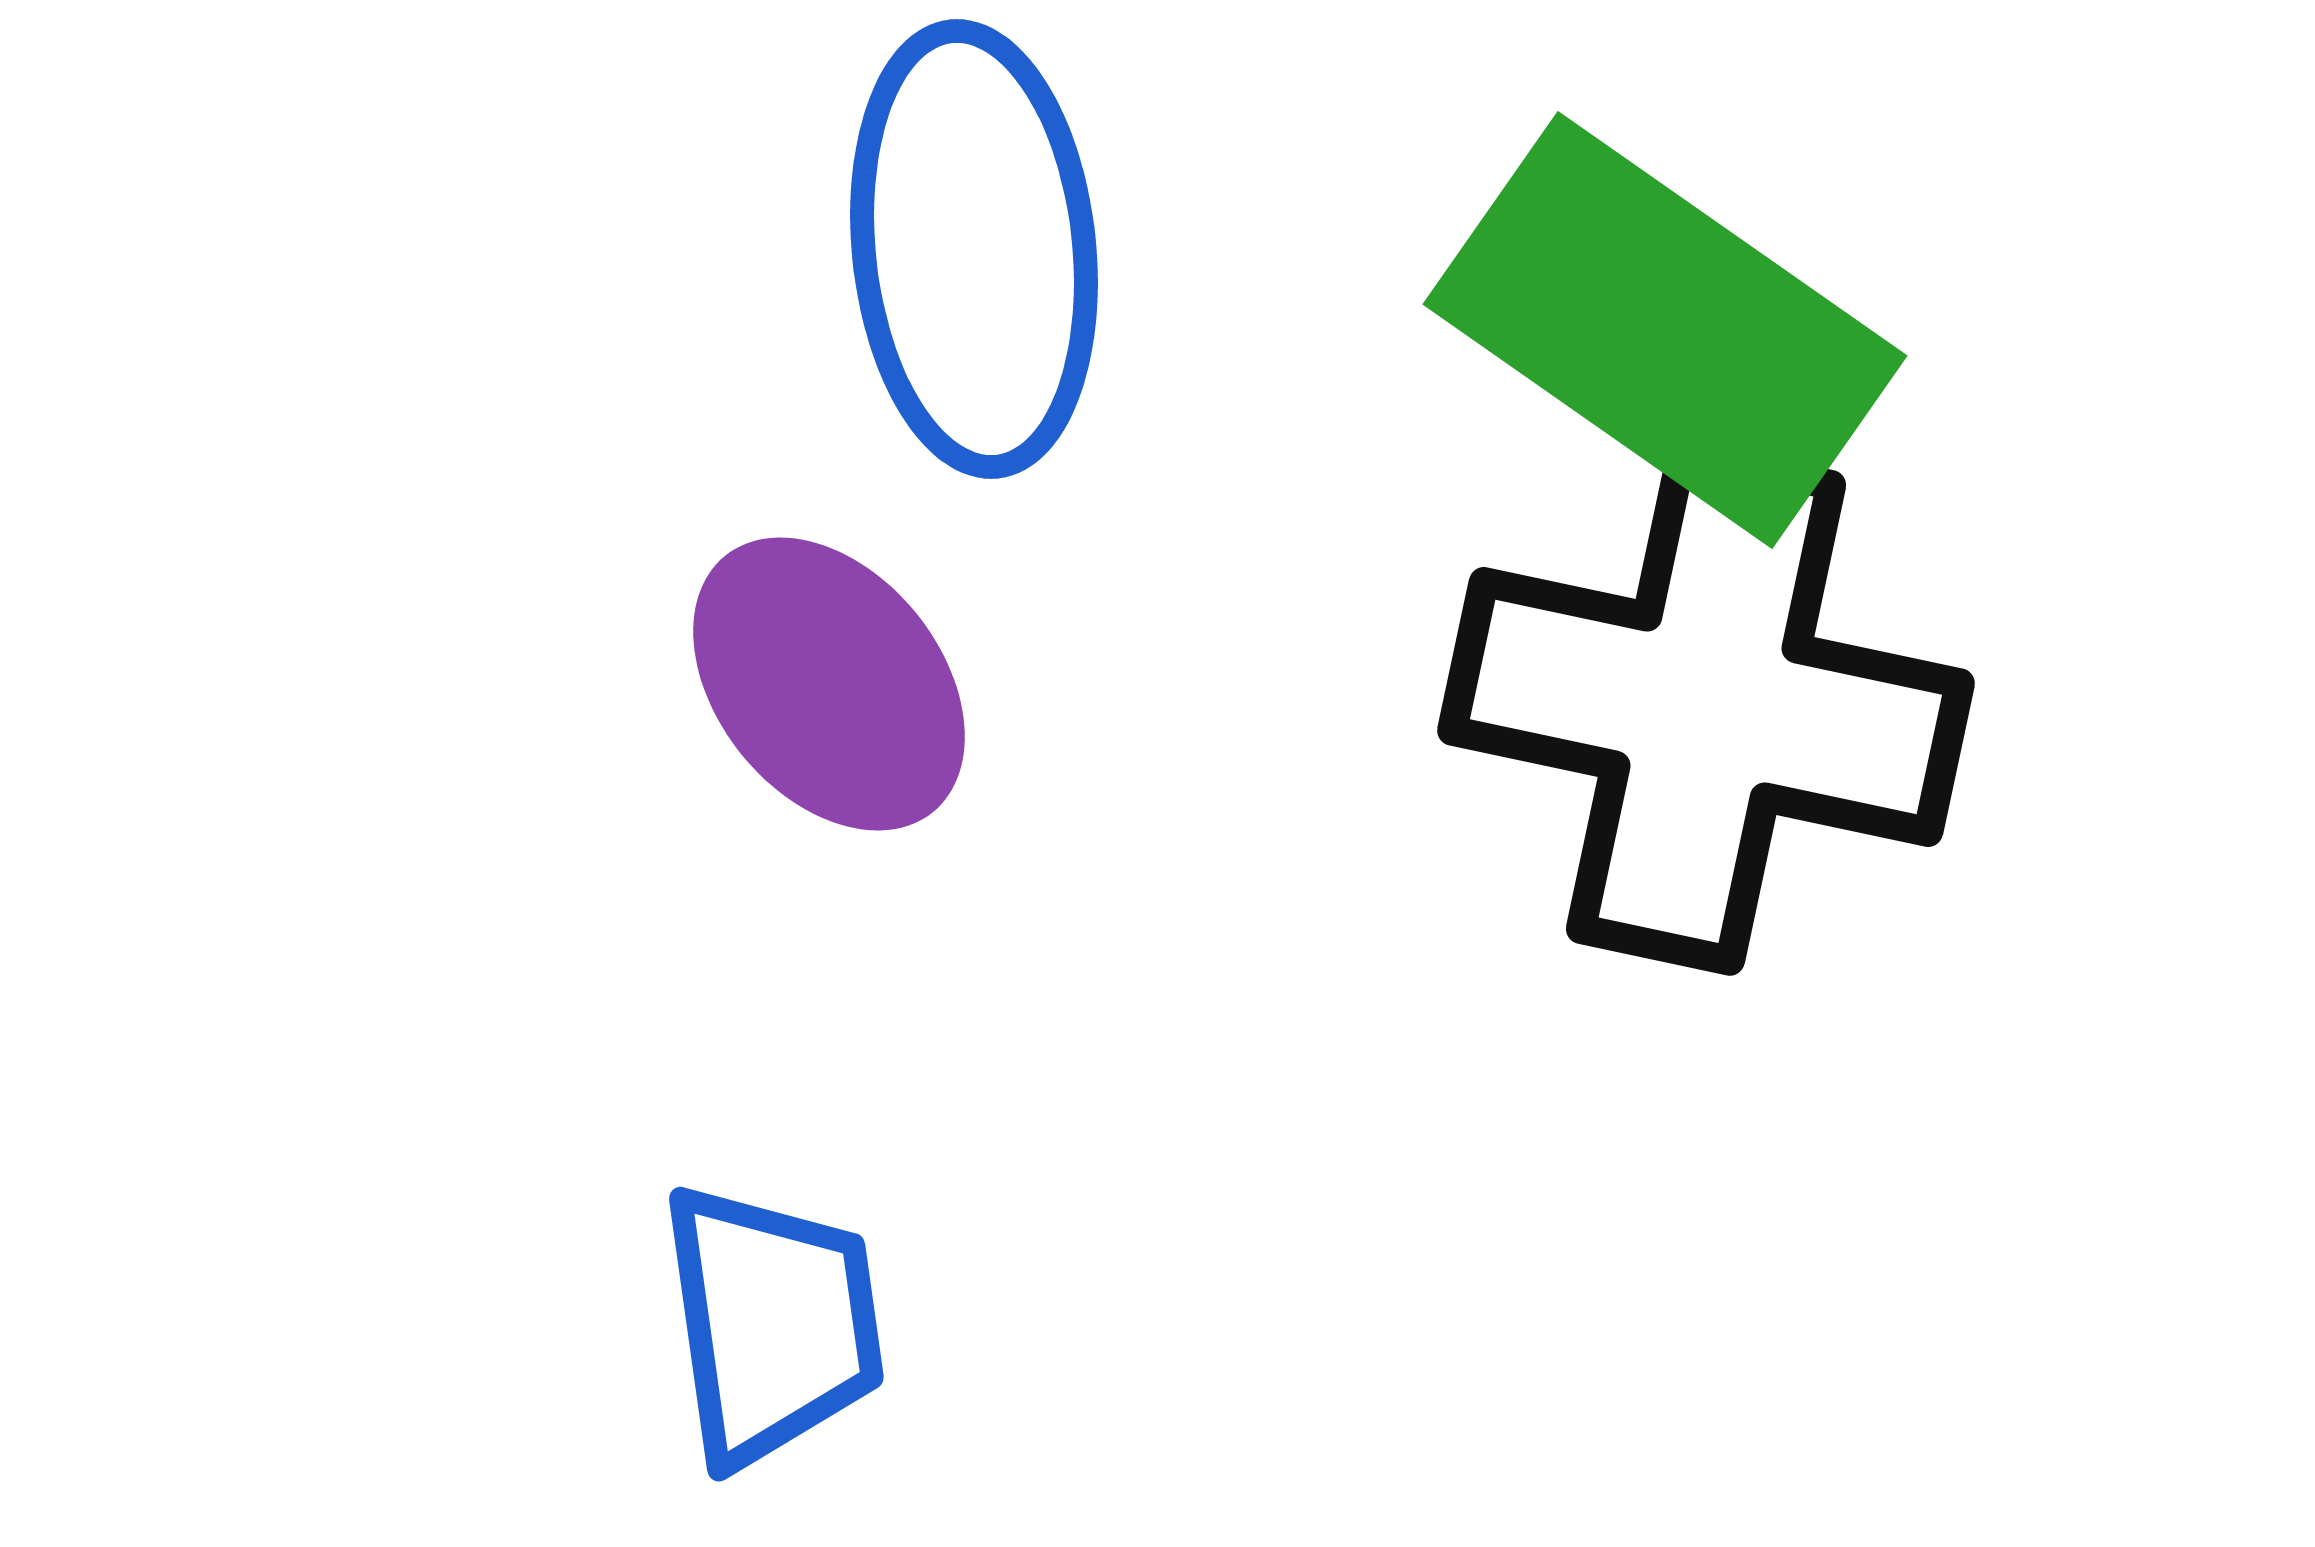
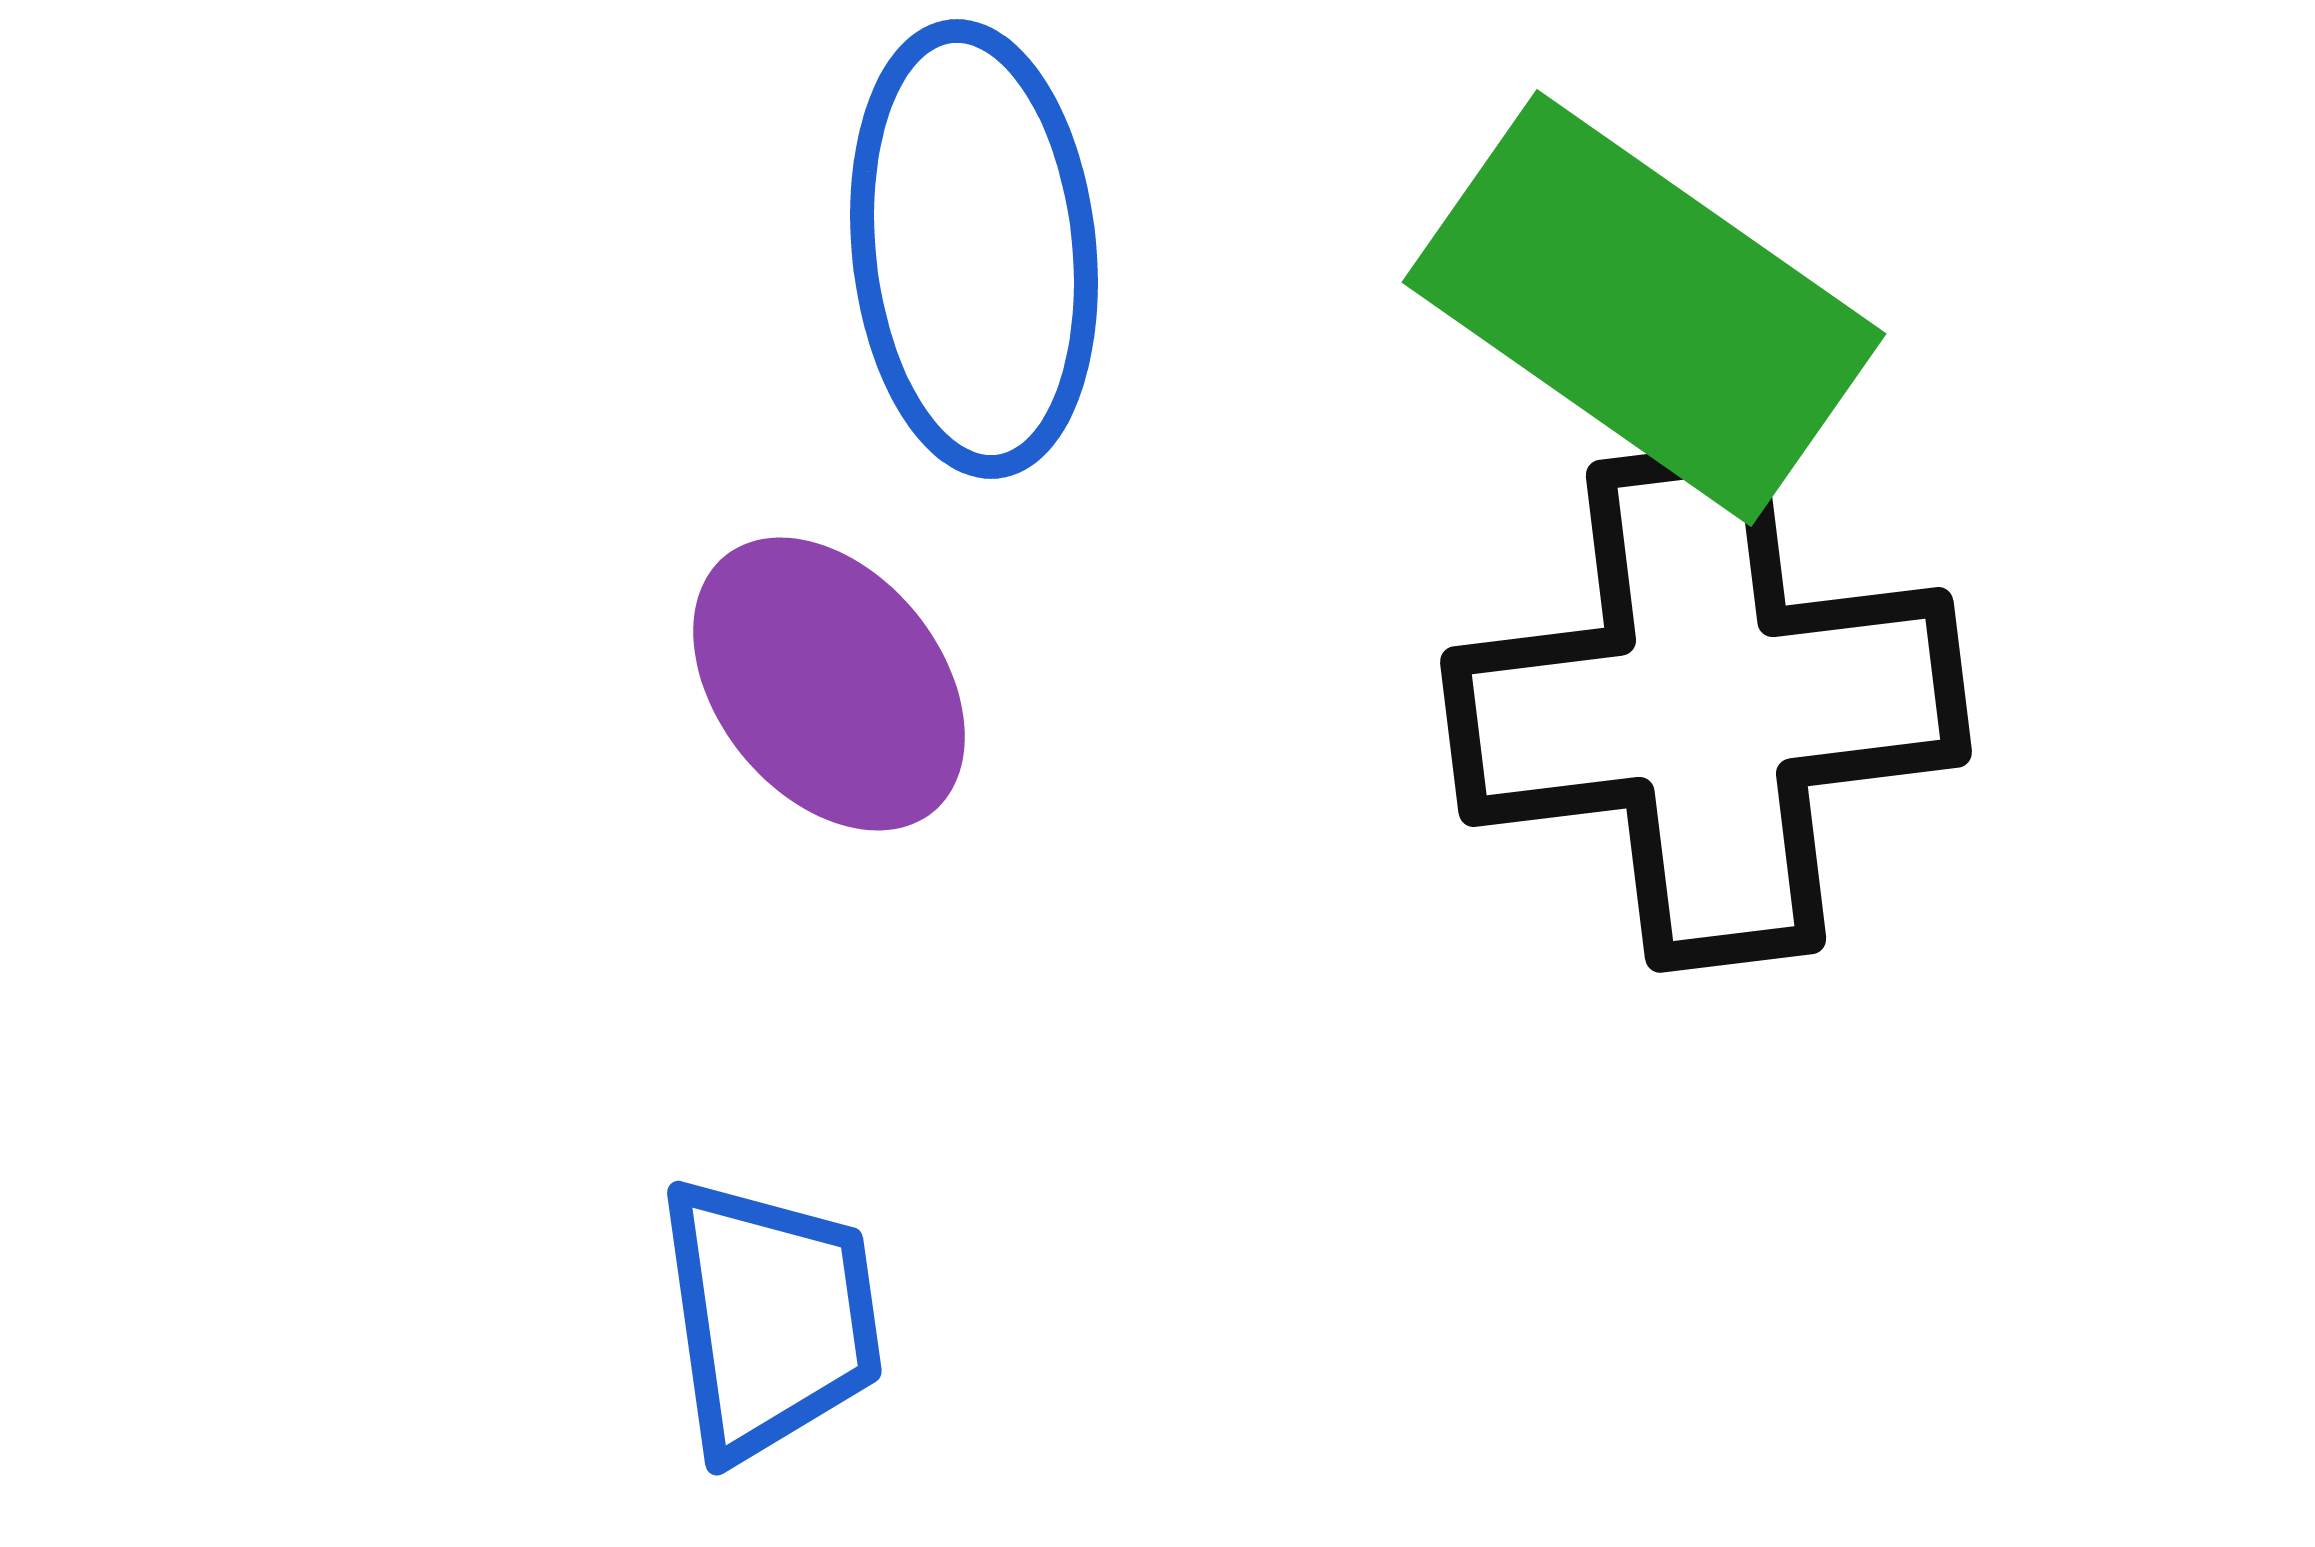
green rectangle: moved 21 px left, 22 px up
black cross: rotated 19 degrees counterclockwise
blue trapezoid: moved 2 px left, 6 px up
